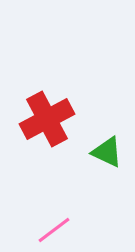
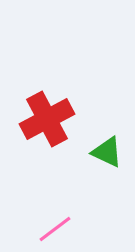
pink line: moved 1 px right, 1 px up
